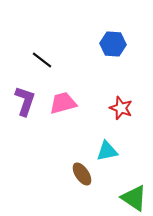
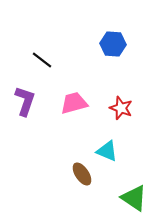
pink trapezoid: moved 11 px right
cyan triangle: rotated 35 degrees clockwise
